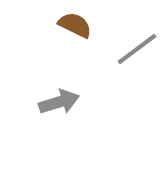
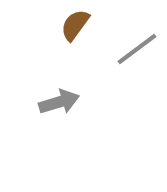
brown semicircle: rotated 80 degrees counterclockwise
